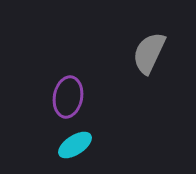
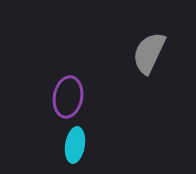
cyan ellipse: rotated 48 degrees counterclockwise
